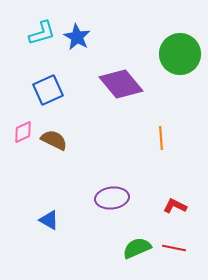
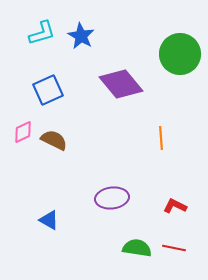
blue star: moved 4 px right, 1 px up
green semicircle: rotated 32 degrees clockwise
